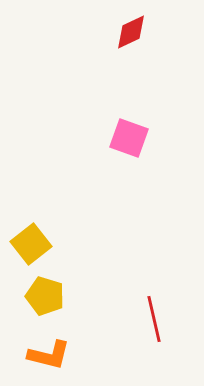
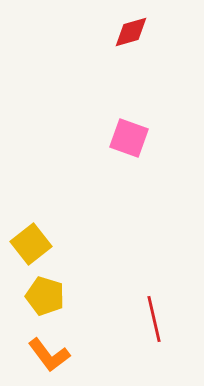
red diamond: rotated 9 degrees clockwise
orange L-shape: rotated 39 degrees clockwise
